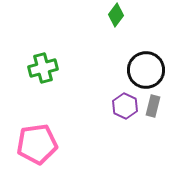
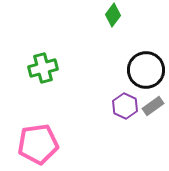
green diamond: moved 3 px left
gray rectangle: rotated 40 degrees clockwise
pink pentagon: moved 1 px right
